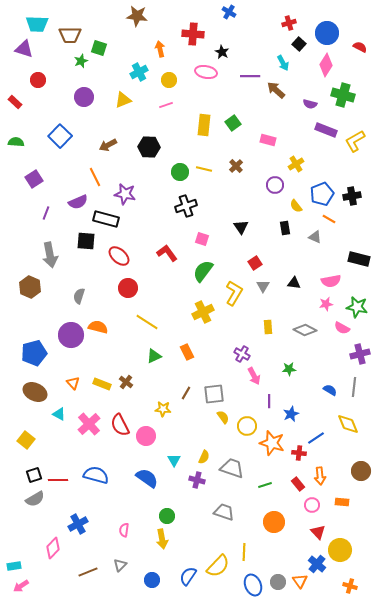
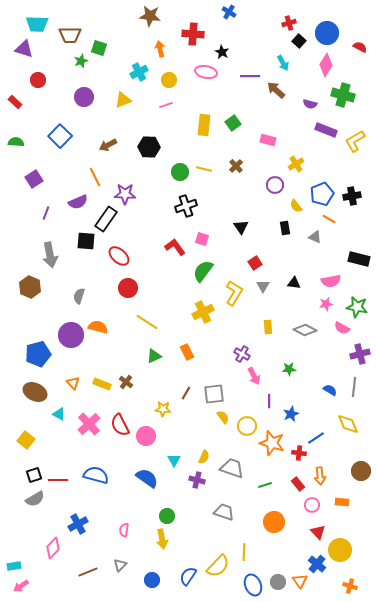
brown star at (137, 16): moved 13 px right
black square at (299, 44): moved 3 px up
purple star at (125, 194): rotated 10 degrees counterclockwise
black rectangle at (106, 219): rotated 70 degrees counterclockwise
red L-shape at (167, 253): moved 8 px right, 6 px up
blue pentagon at (34, 353): moved 4 px right, 1 px down
